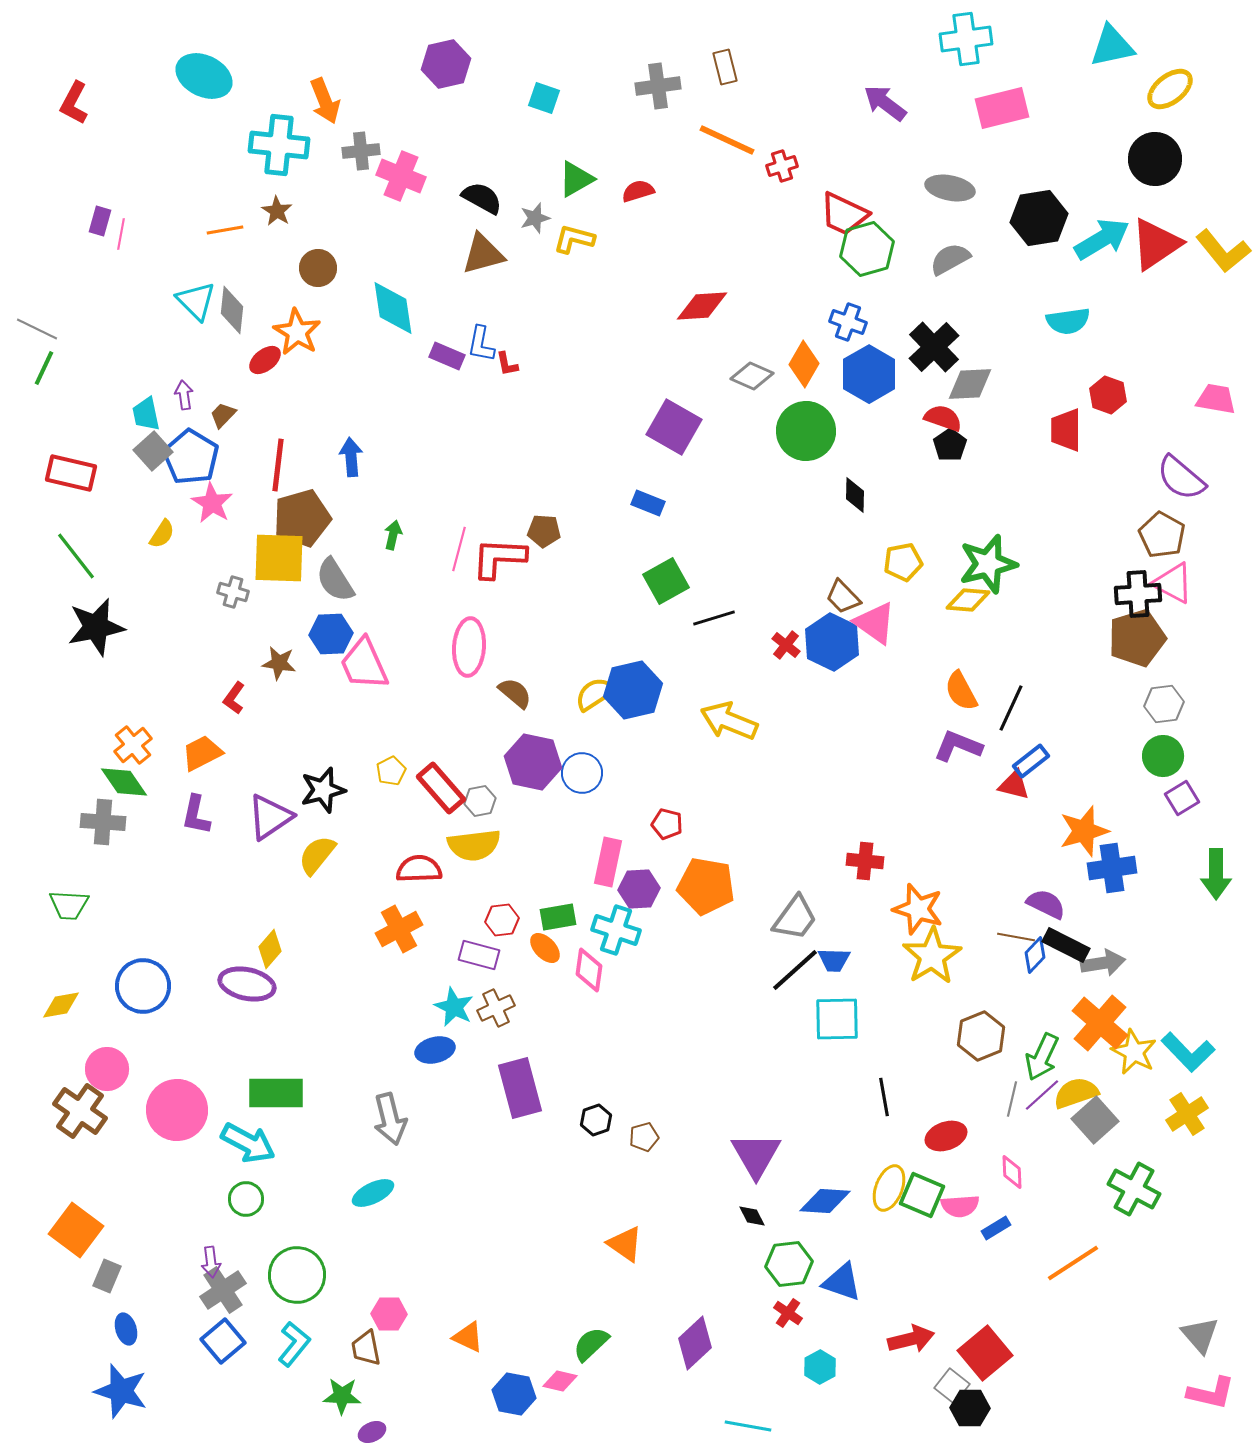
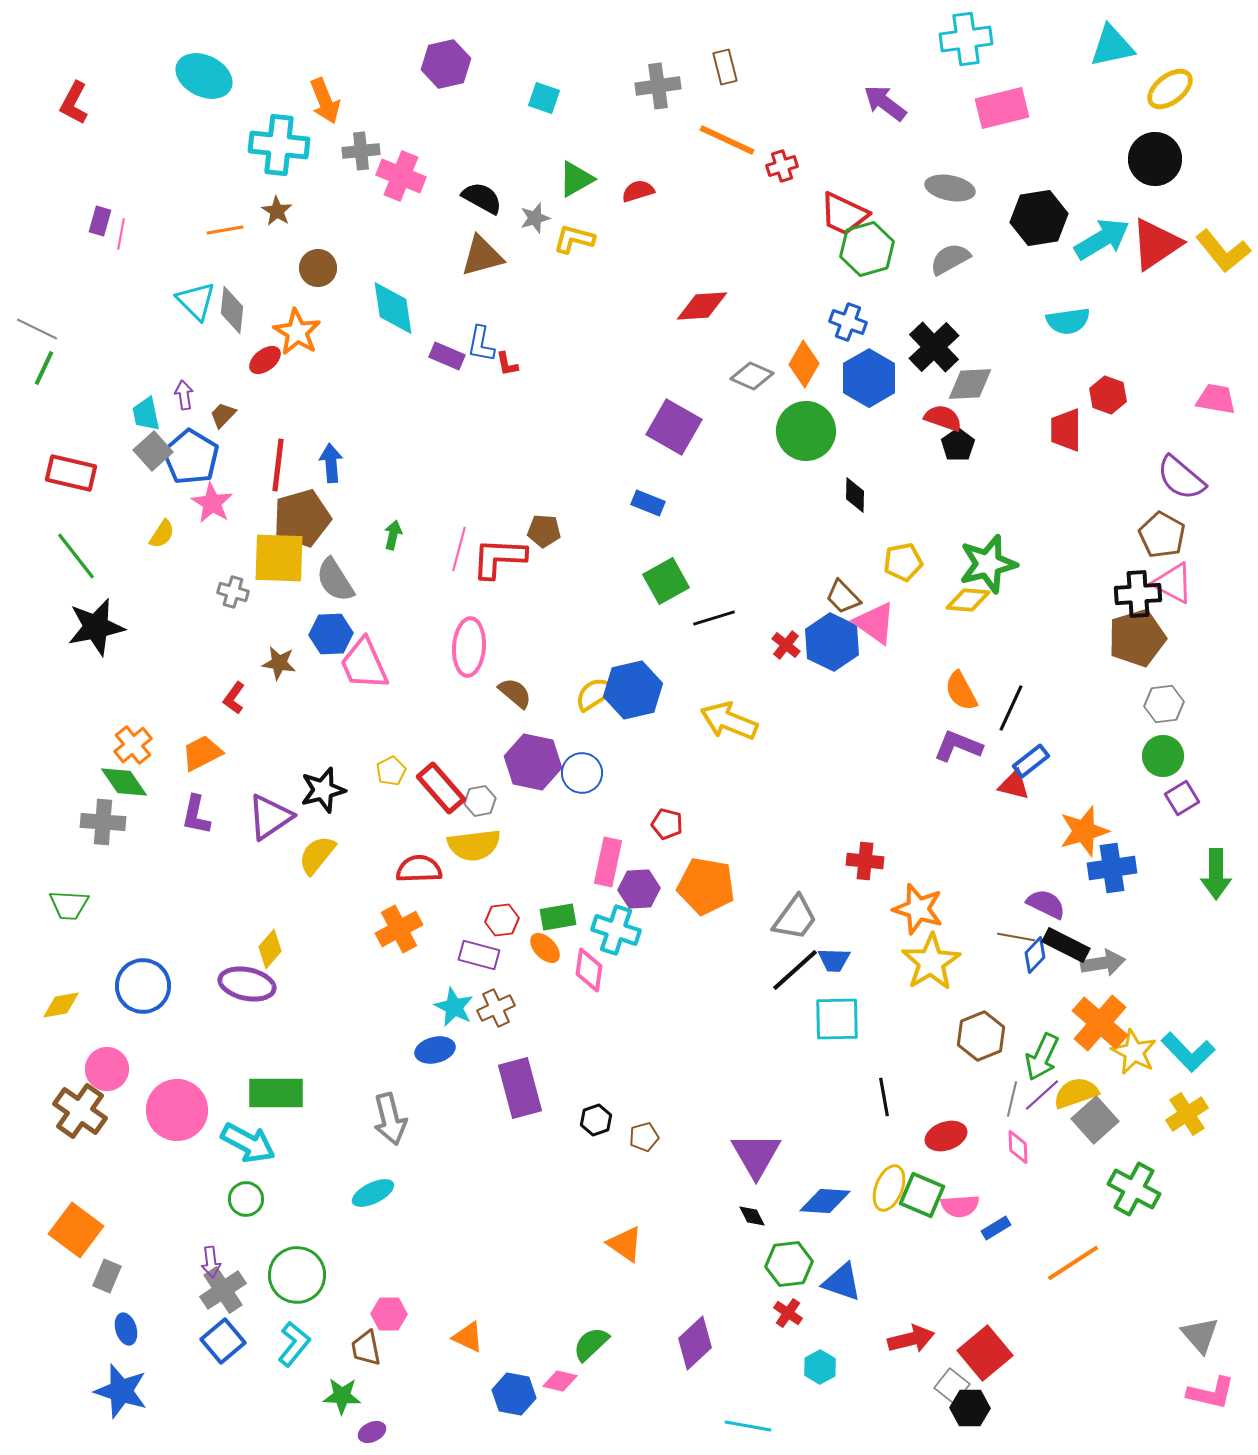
brown triangle at (483, 254): moved 1 px left, 2 px down
blue hexagon at (869, 374): moved 4 px down
black pentagon at (950, 445): moved 8 px right
blue arrow at (351, 457): moved 20 px left, 6 px down
yellow star at (932, 956): moved 1 px left, 6 px down
pink diamond at (1012, 1172): moved 6 px right, 25 px up
